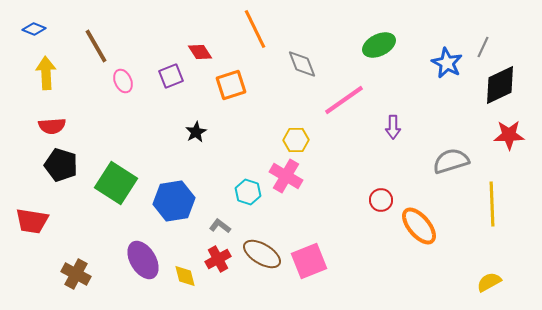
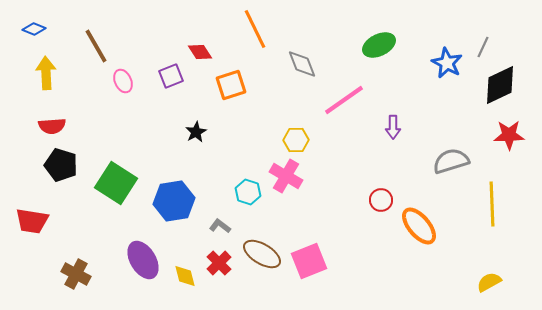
red cross: moved 1 px right, 4 px down; rotated 15 degrees counterclockwise
